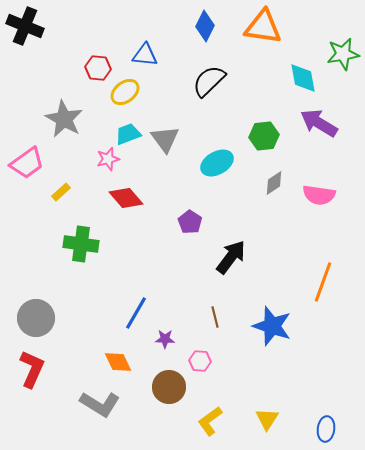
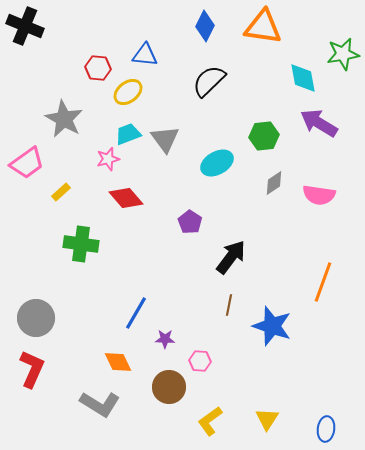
yellow ellipse: moved 3 px right
brown line: moved 14 px right, 12 px up; rotated 25 degrees clockwise
